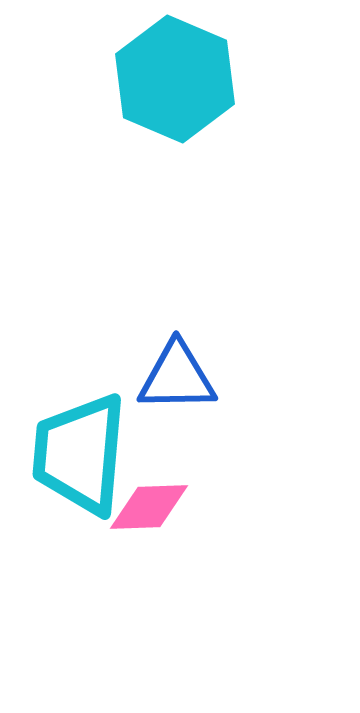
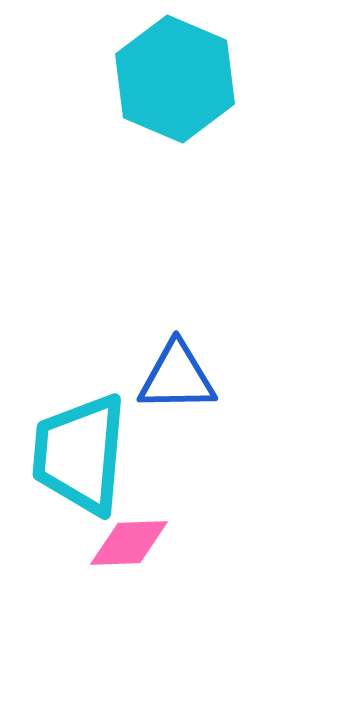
pink diamond: moved 20 px left, 36 px down
